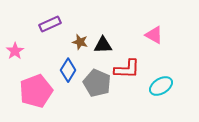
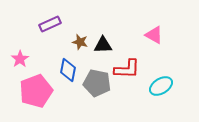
pink star: moved 5 px right, 8 px down
blue diamond: rotated 20 degrees counterclockwise
gray pentagon: rotated 12 degrees counterclockwise
